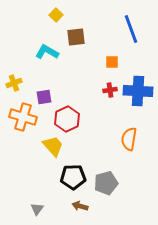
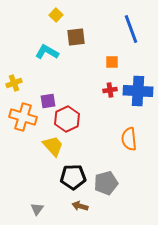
purple square: moved 4 px right, 4 px down
orange semicircle: rotated 15 degrees counterclockwise
